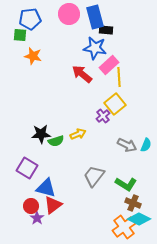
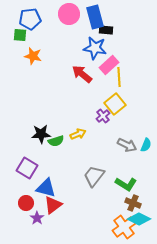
red circle: moved 5 px left, 3 px up
